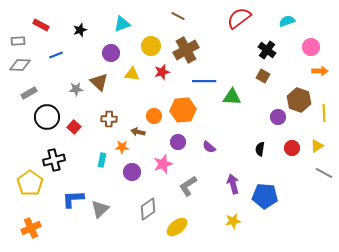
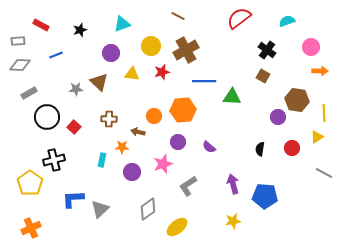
brown hexagon at (299, 100): moved 2 px left; rotated 10 degrees counterclockwise
yellow triangle at (317, 146): moved 9 px up
